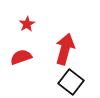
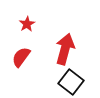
red semicircle: rotated 35 degrees counterclockwise
